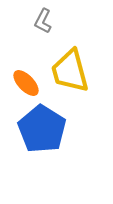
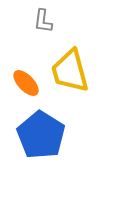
gray L-shape: rotated 20 degrees counterclockwise
blue pentagon: moved 1 px left, 6 px down
